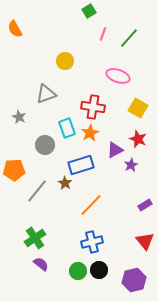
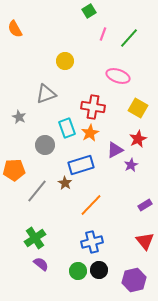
red star: rotated 24 degrees clockwise
